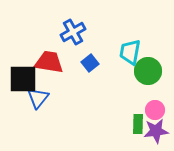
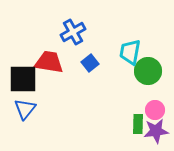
blue triangle: moved 13 px left, 11 px down
